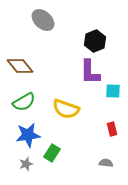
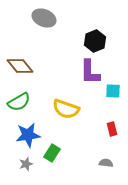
gray ellipse: moved 1 px right, 2 px up; rotated 20 degrees counterclockwise
green semicircle: moved 5 px left
